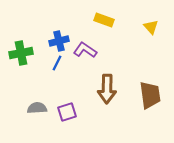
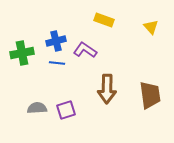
blue cross: moved 3 px left
green cross: moved 1 px right
blue line: rotated 70 degrees clockwise
purple square: moved 1 px left, 2 px up
